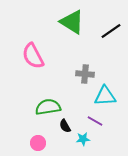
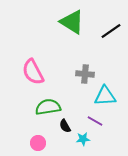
pink semicircle: moved 16 px down
